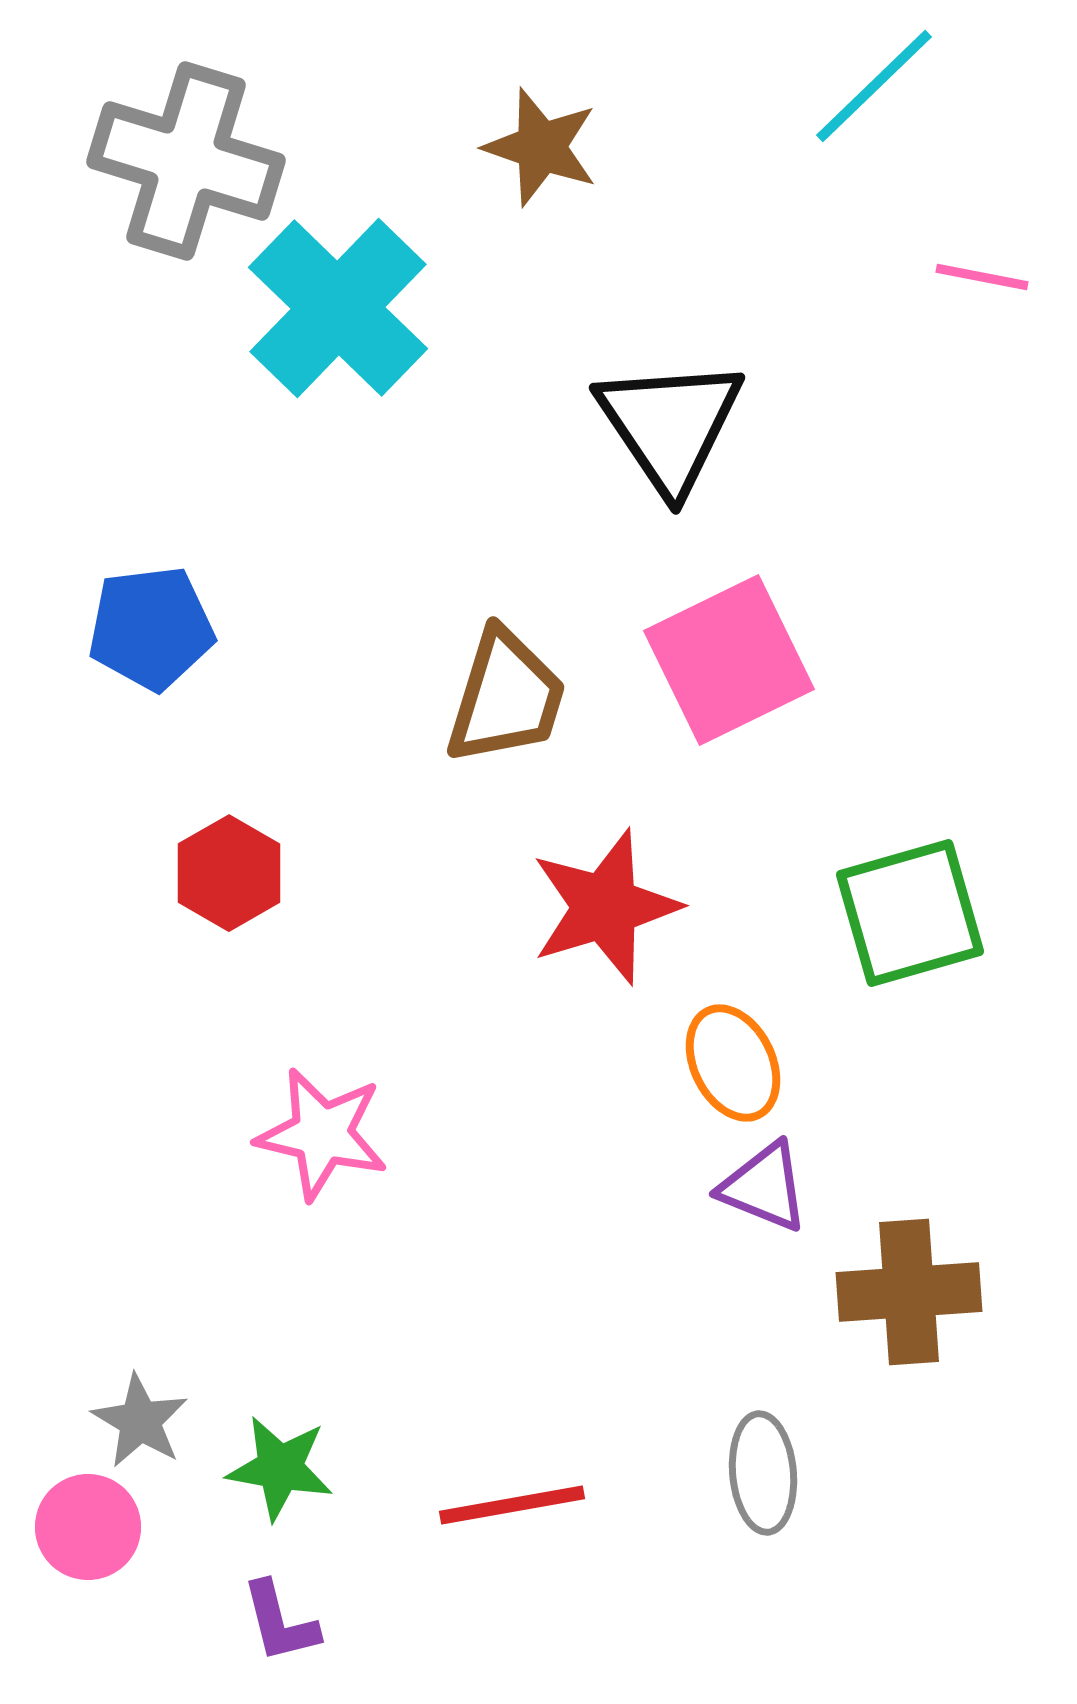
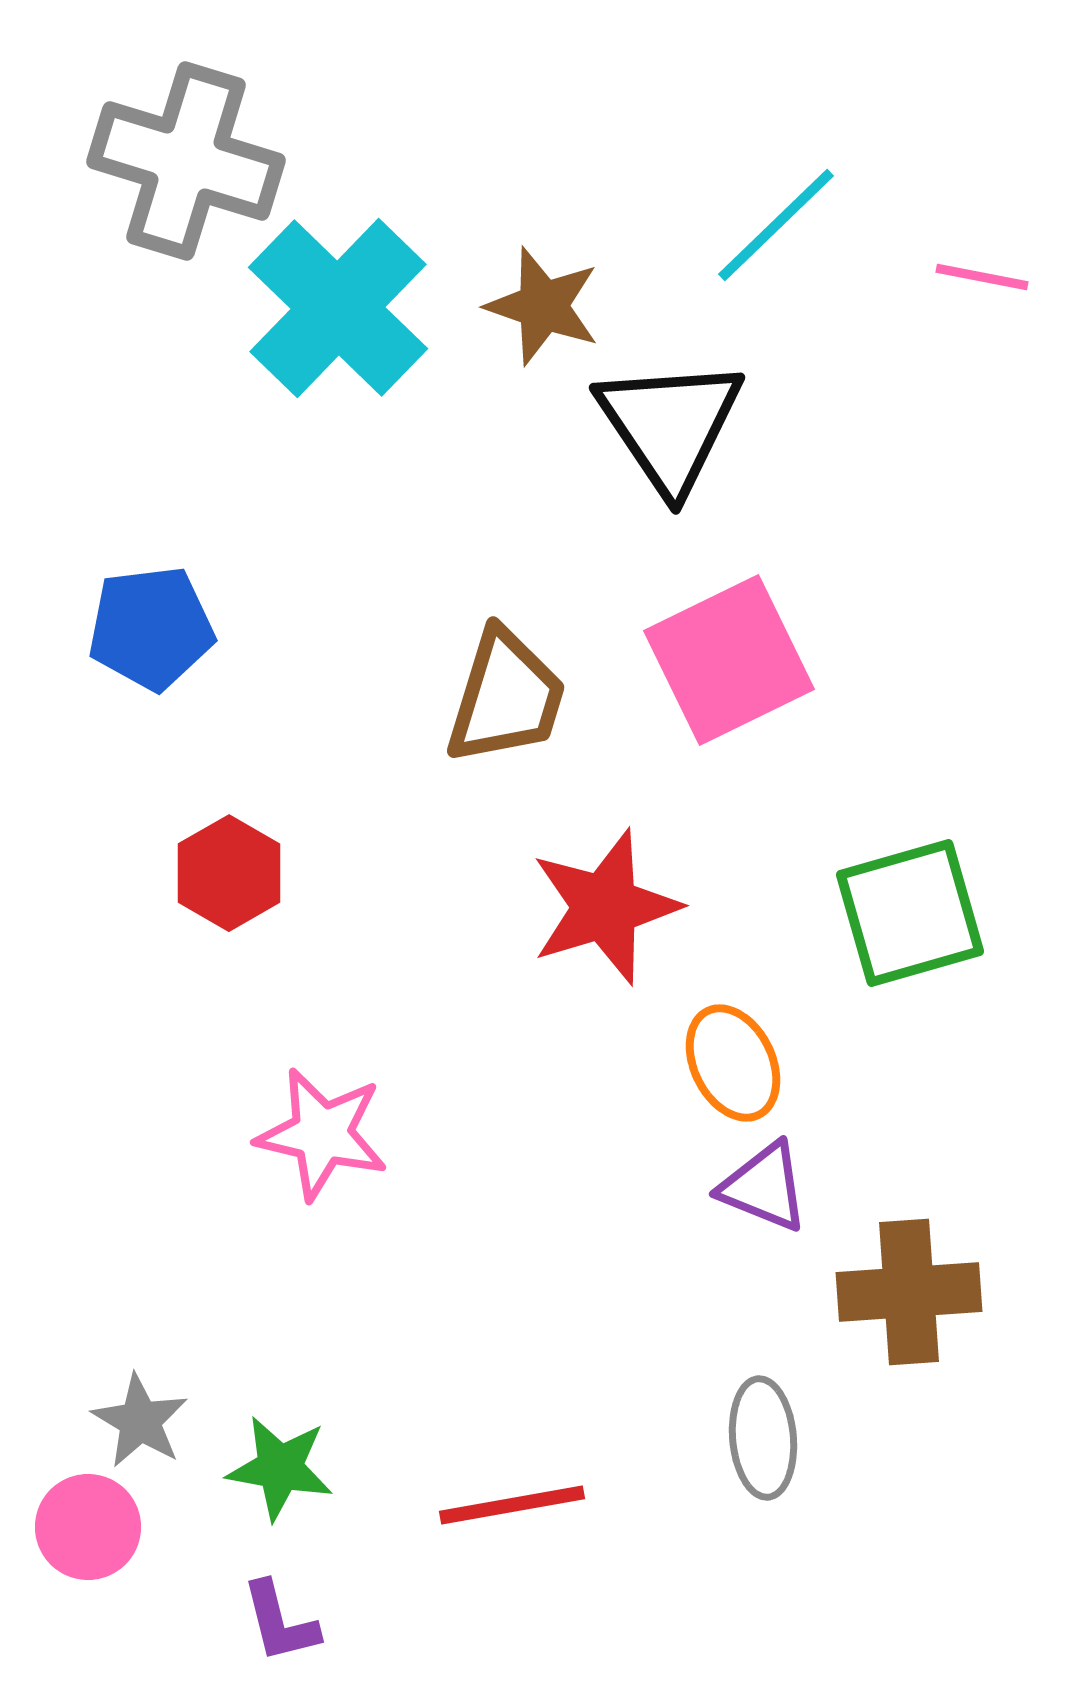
cyan line: moved 98 px left, 139 px down
brown star: moved 2 px right, 159 px down
gray ellipse: moved 35 px up
